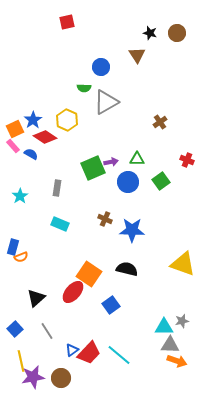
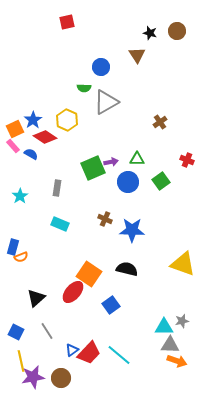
brown circle at (177, 33): moved 2 px up
blue square at (15, 329): moved 1 px right, 3 px down; rotated 21 degrees counterclockwise
